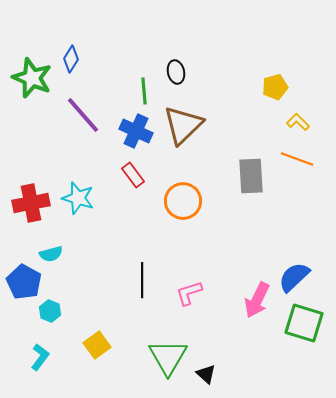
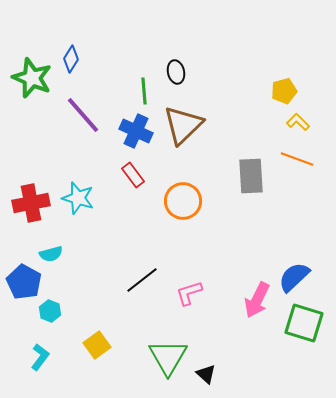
yellow pentagon: moved 9 px right, 4 px down
black line: rotated 52 degrees clockwise
